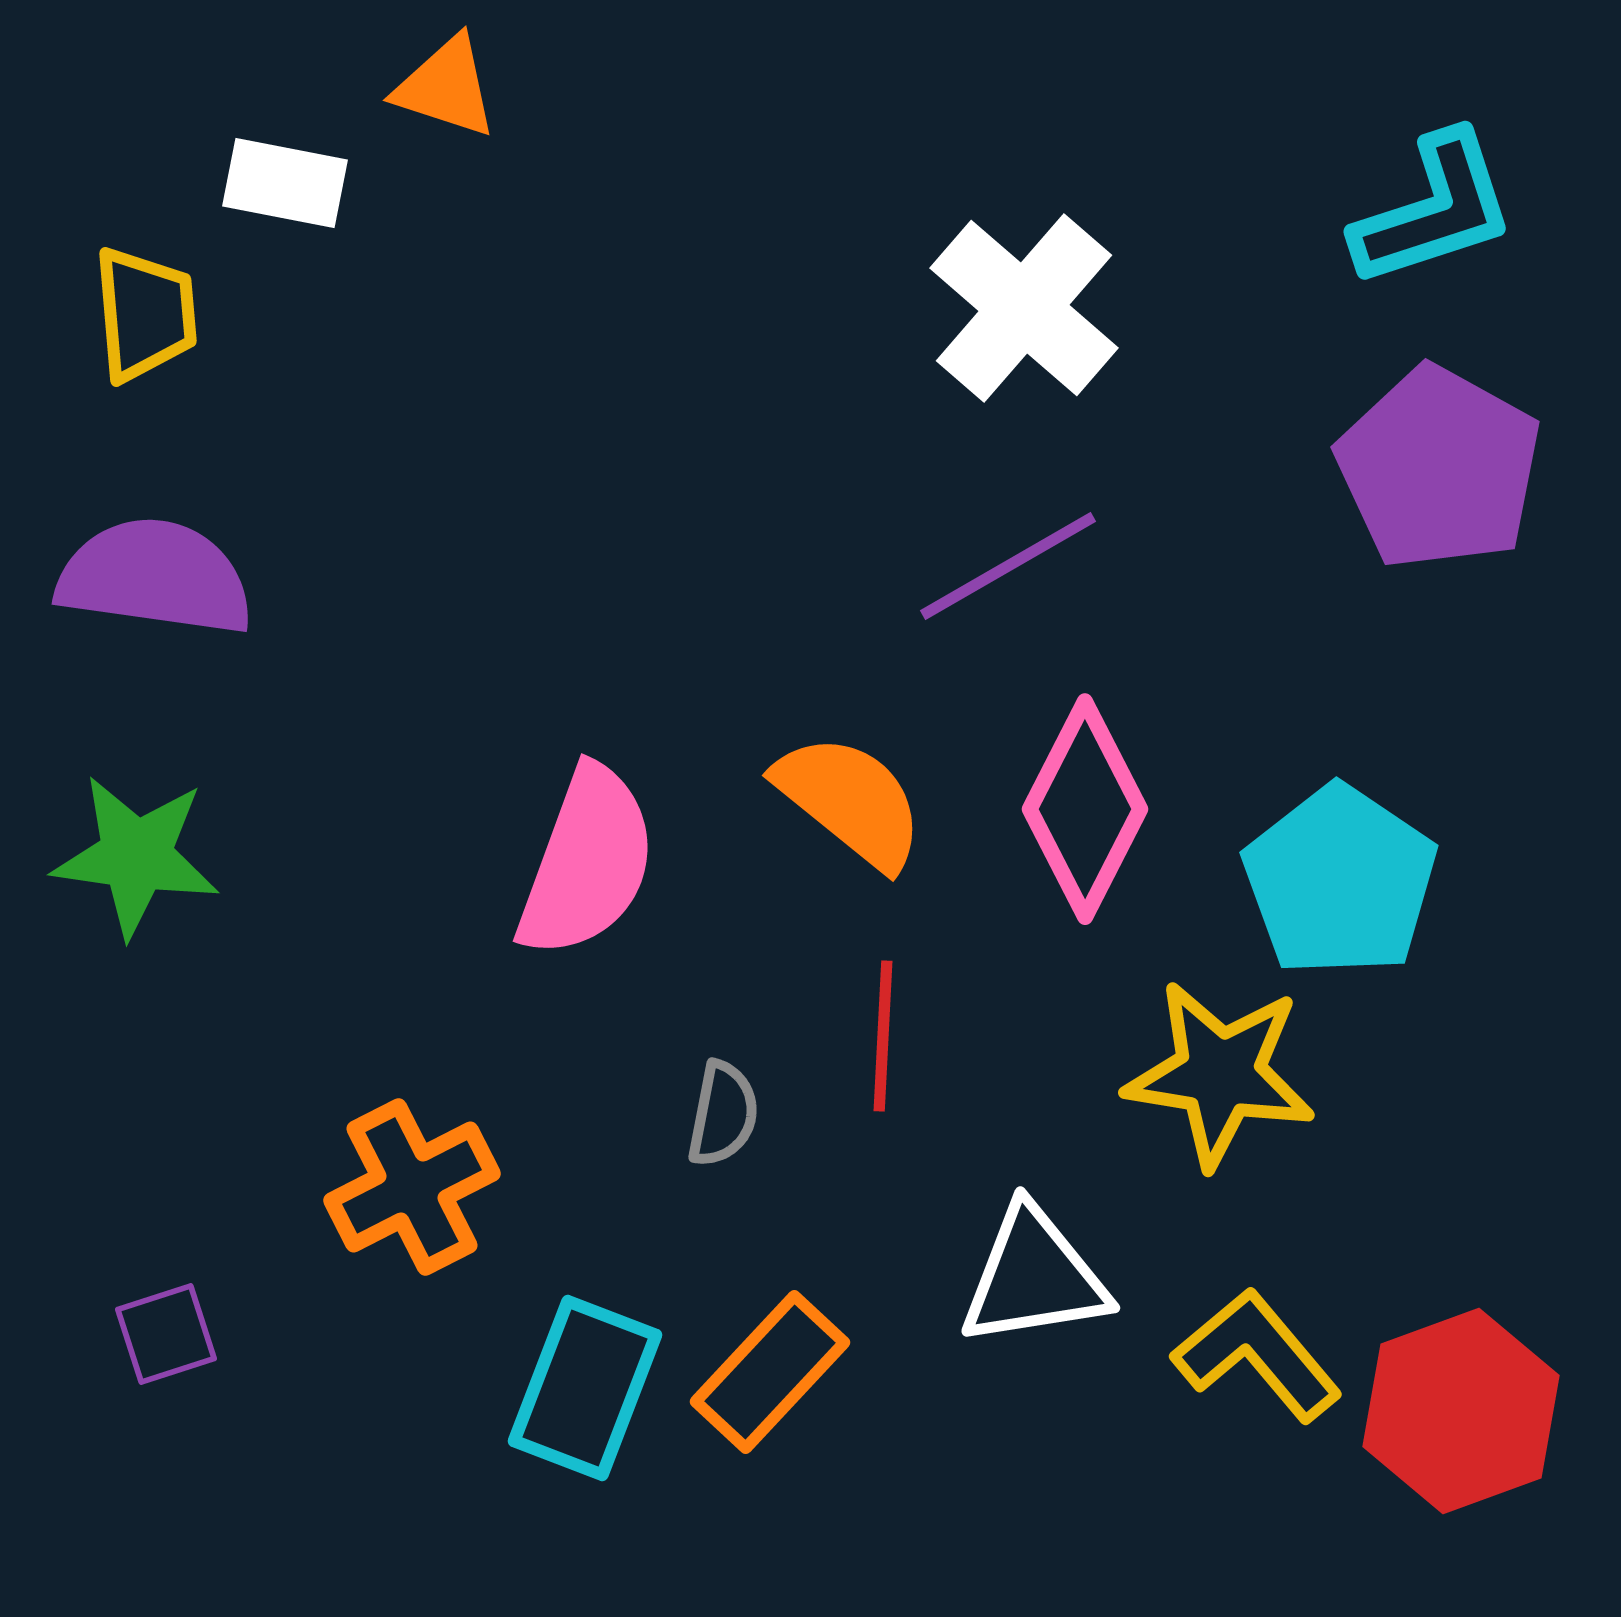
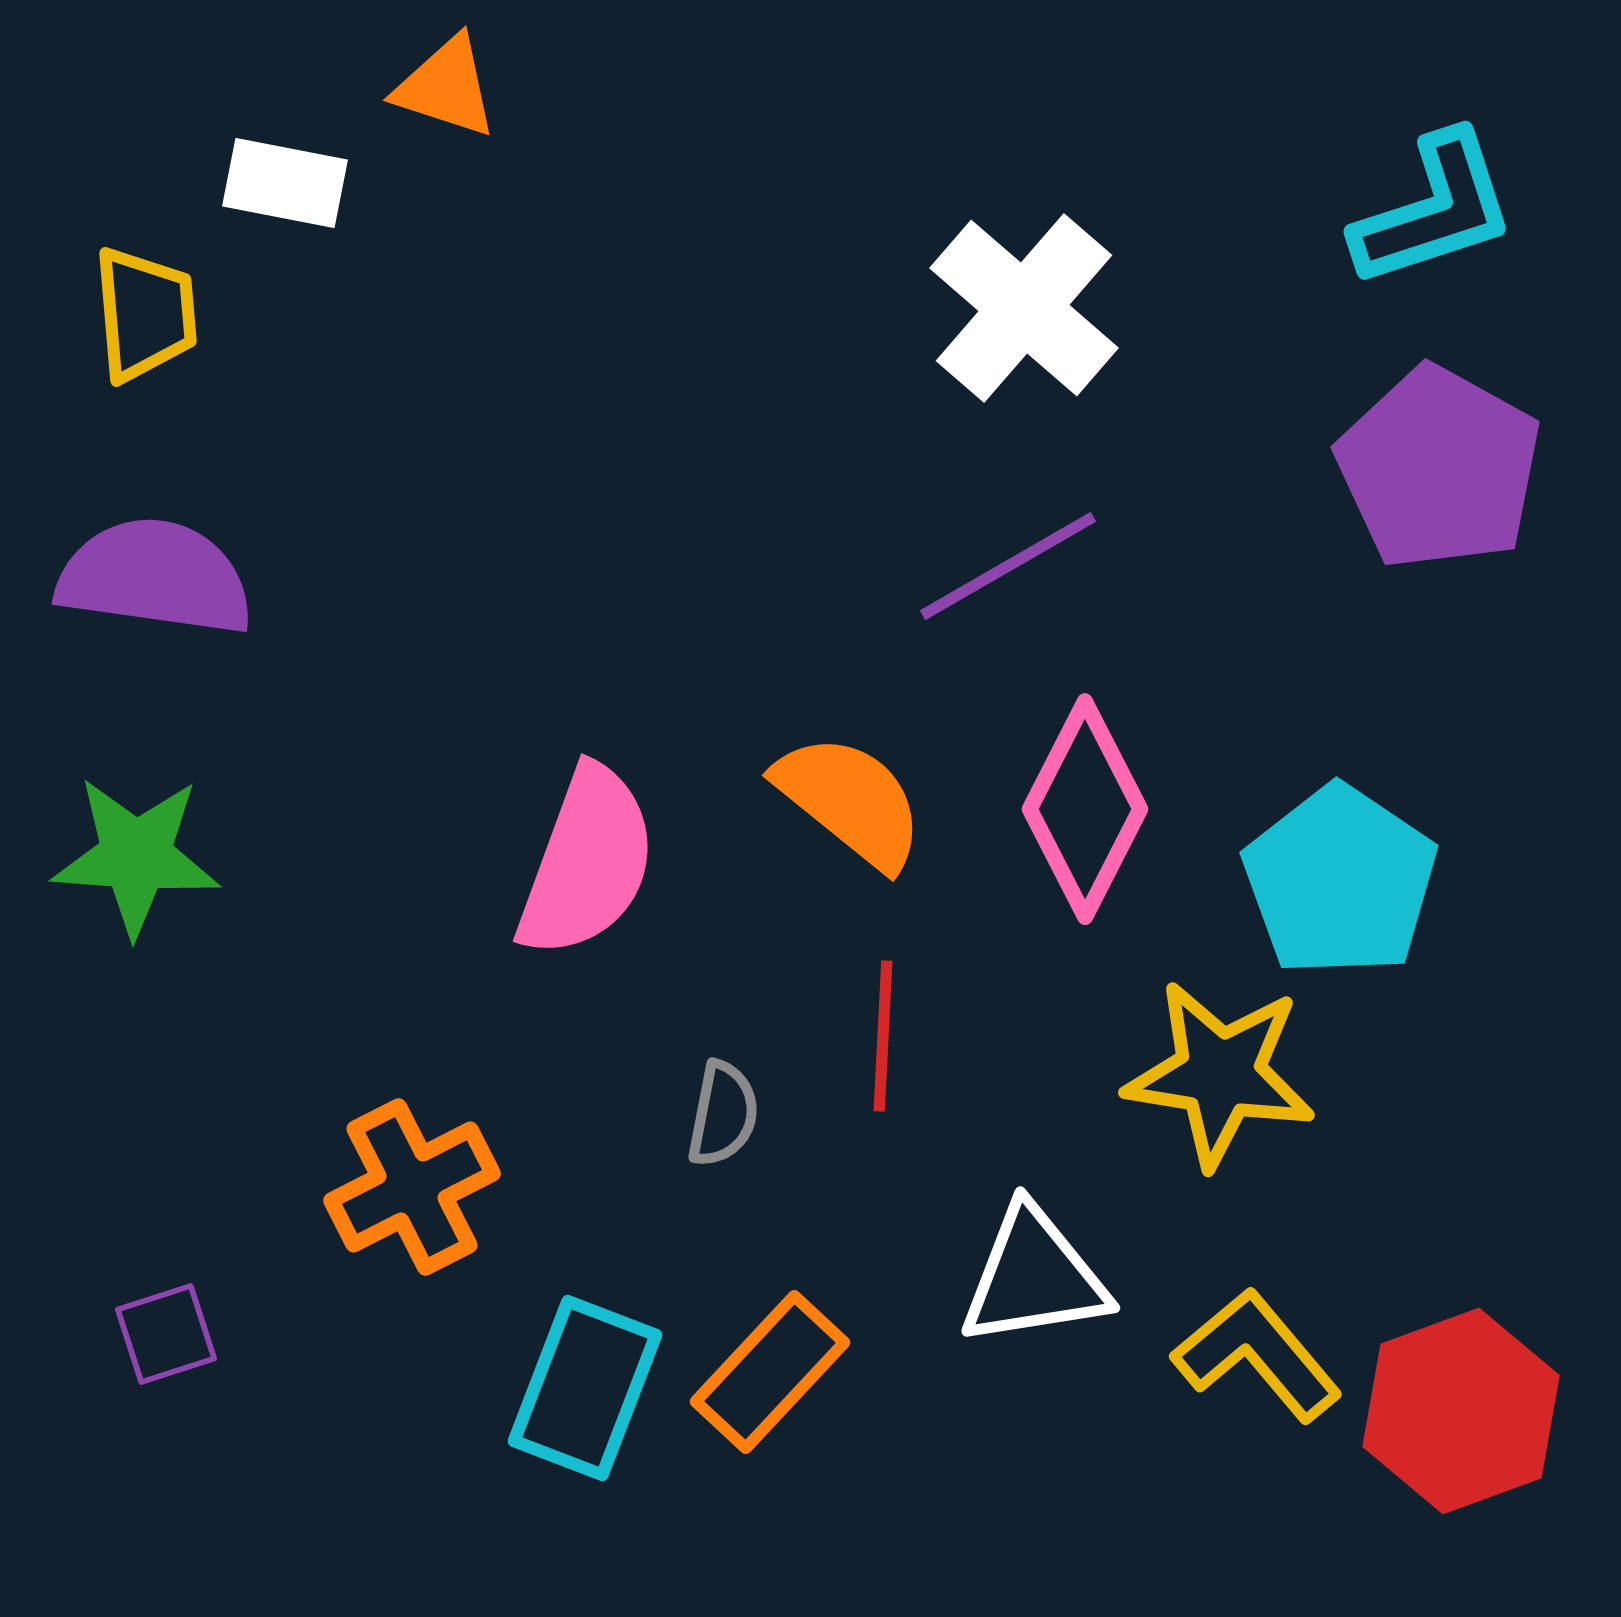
green star: rotated 4 degrees counterclockwise
